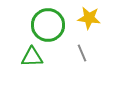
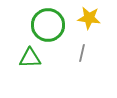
gray line: rotated 36 degrees clockwise
green triangle: moved 2 px left, 1 px down
